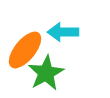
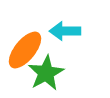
cyan arrow: moved 2 px right, 1 px up
